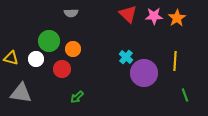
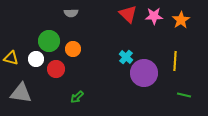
orange star: moved 4 px right, 2 px down
red circle: moved 6 px left
green line: moved 1 px left; rotated 56 degrees counterclockwise
